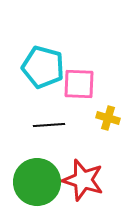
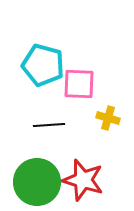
cyan pentagon: moved 2 px up
